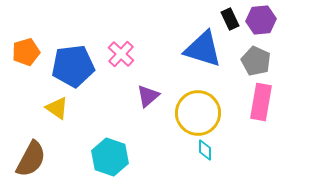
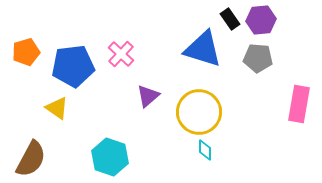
black rectangle: rotated 10 degrees counterclockwise
gray pentagon: moved 2 px right, 3 px up; rotated 20 degrees counterclockwise
pink rectangle: moved 38 px right, 2 px down
yellow circle: moved 1 px right, 1 px up
